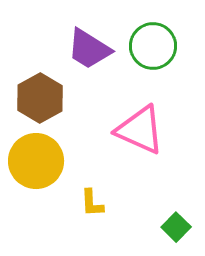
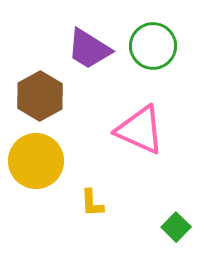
brown hexagon: moved 2 px up
